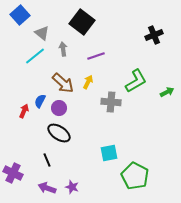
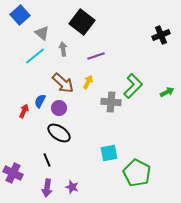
black cross: moved 7 px right
green L-shape: moved 3 px left, 5 px down; rotated 15 degrees counterclockwise
green pentagon: moved 2 px right, 3 px up
purple arrow: rotated 102 degrees counterclockwise
